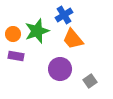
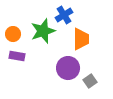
green star: moved 6 px right
orange trapezoid: moved 8 px right; rotated 140 degrees counterclockwise
purple rectangle: moved 1 px right
purple circle: moved 8 px right, 1 px up
